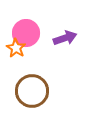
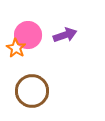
pink circle: moved 2 px right, 2 px down
purple arrow: moved 3 px up
